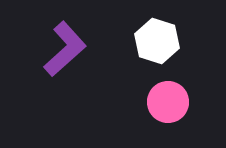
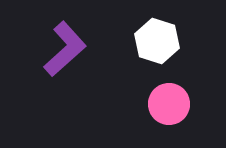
pink circle: moved 1 px right, 2 px down
